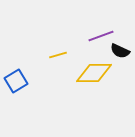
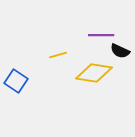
purple line: moved 1 px up; rotated 20 degrees clockwise
yellow diamond: rotated 9 degrees clockwise
blue square: rotated 25 degrees counterclockwise
